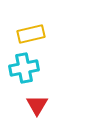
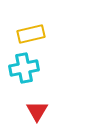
red triangle: moved 6 px down
